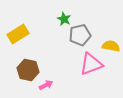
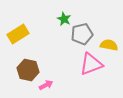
gray pentagon: moved 2 px right, 1 px up
yellow semicircle: moved 2 px left, 1 px up
